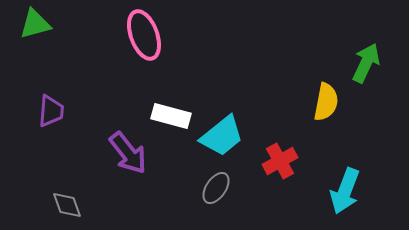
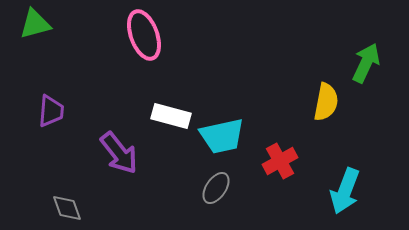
cyan trapezoid: rotated 27 degrees clockwise
purple arrow: moved 9 px left
gray diamond: moved 3 px down
